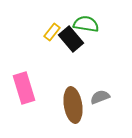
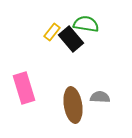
gray semicircle: rotated 24 degrees clockwise
